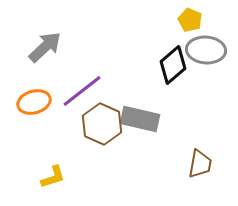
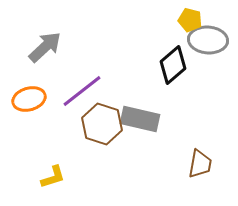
yellow pentagon: rotated 10 degrees counterclockwise
gray ellipse: moved 2 px right, 10 px up
orange ellipse: moved 5 px left, 3 px up
brown hexagon: rotated 6 degrees counterclockwise
